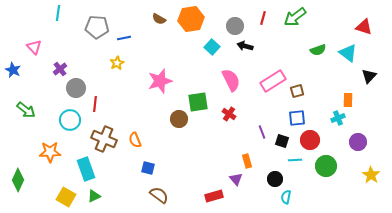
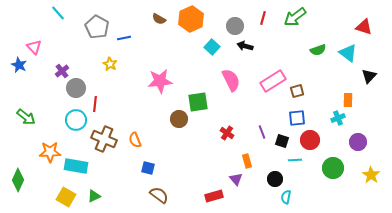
cyan line at (58, 13): rotated 49 degrees counterclockwise
orange hexagon at (191, 19): rotated 15 degrees counterclockwise
gray pentagon at (97, 27): rotated 25 degrees clockwise
yellow star at (117, 63): moved 7 px left, 1 px down; rotated 16 degrees counterclockwise
purple cross at (60, 69): moved 2 px right, 2 px down
blue star at (13, 70): moved 6 px right, 5 px up
pink star at (160, 81): rotated 10 degrees clockwise
green arrow at (26, 110): moved 7 px down
red cross at (229, 114): moved 2 px left, 19 px down
cyan circle at (70, 120): moved 6 px right
green circle at (326, 166): moved 7 px right, 2 px down
cyan rectangle at (86, 169): moved 10 px left, 3 px up; rotated 60 degrees counterclockwise
